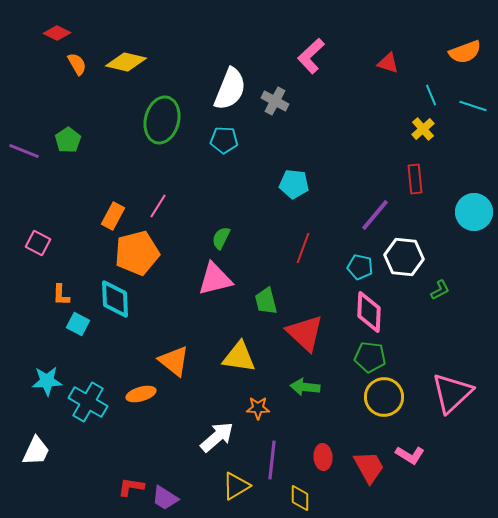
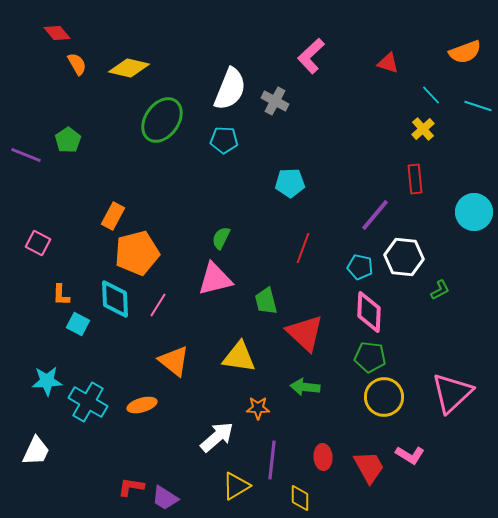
red diamond at (57, 33): rotated 24 degrees clockwise
yellow diamond at (126, 62): moved 3 px right, 6 px down
cyan line at (431, 95): rotated 20 degrees counterclockwise
cyan line at (473, 106): moved 5 px right
green ellipse at (162, 120): rotated 21 degrees clockwise
purple line at (24, 151): moved 2 px right, 4 px down
cyan pentagon at (294, 184): moved 4 px left, 1 px up; rotated 8 degrees counterclockwise
pink line at (158, 206): moved 99 px down
orange ellipse at (141, 394): moved 1 px right, 11 px down
